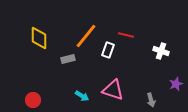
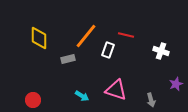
pink triangle: moved 3 px right
